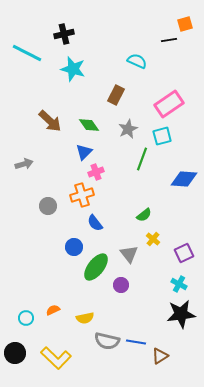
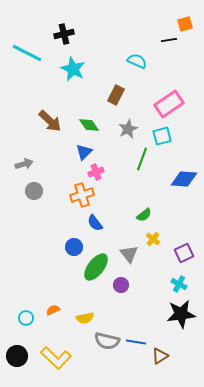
cyan star: rotated 10 degrees clockwise
gray circle: moved 14 px left, 15 px up
black circle: moved 2 px right, 3 px down
